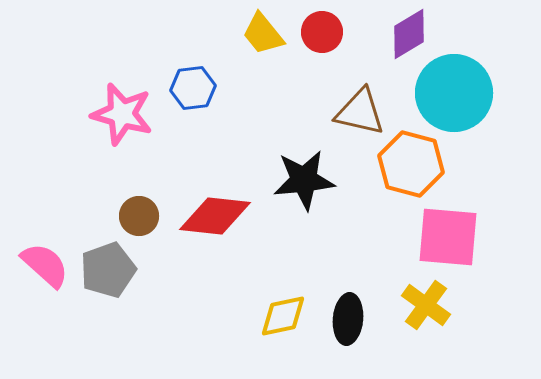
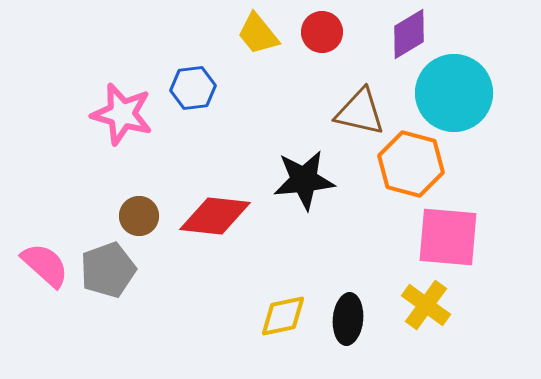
yellow trapezoid: moved 5 px left
